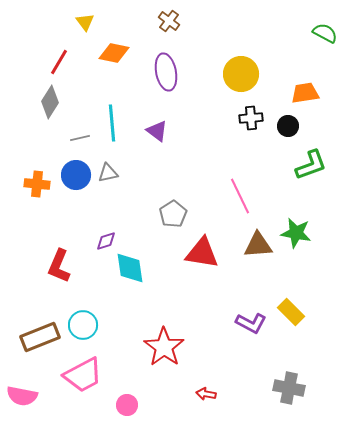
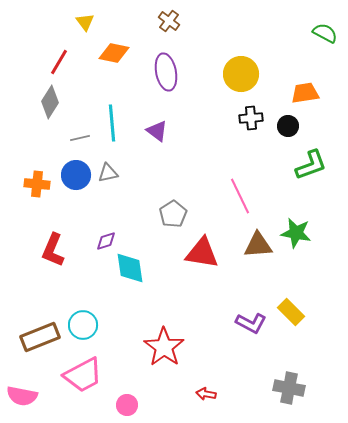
red L-shape: moved 6 px left, 16 px up
